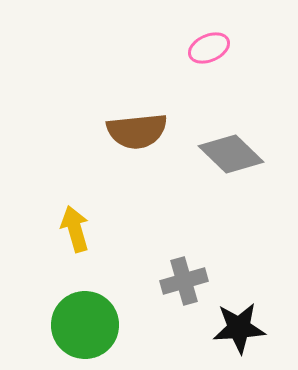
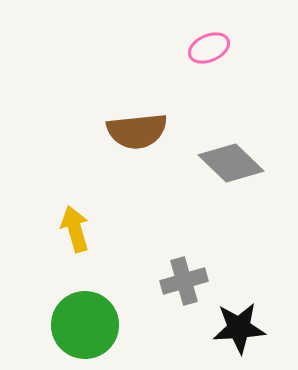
gray diamond: moved 9 px down
